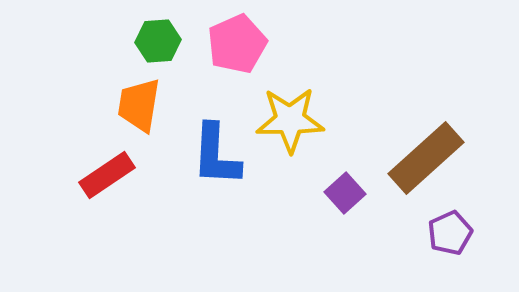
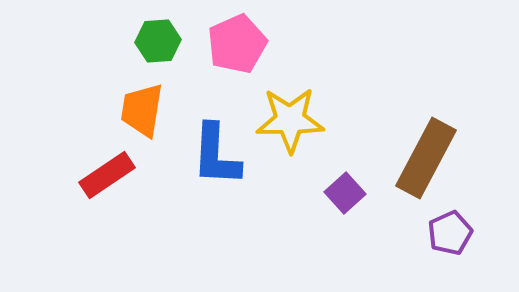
orange trapezoid: moved 3 px right, 5 px down
brown rectangle: rotated 20 degrees counterclockwise
